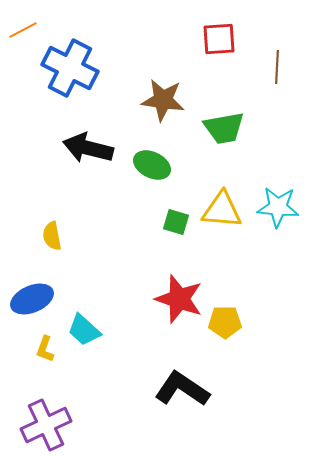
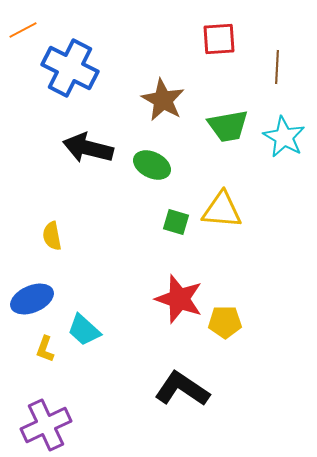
brown star: rotated 21 degrees clockwise
green trapezoid: moved 4 px right, 2 px up
cyan star: moved 6 px right, 70 px up; rotated 24 degrees clockwise
